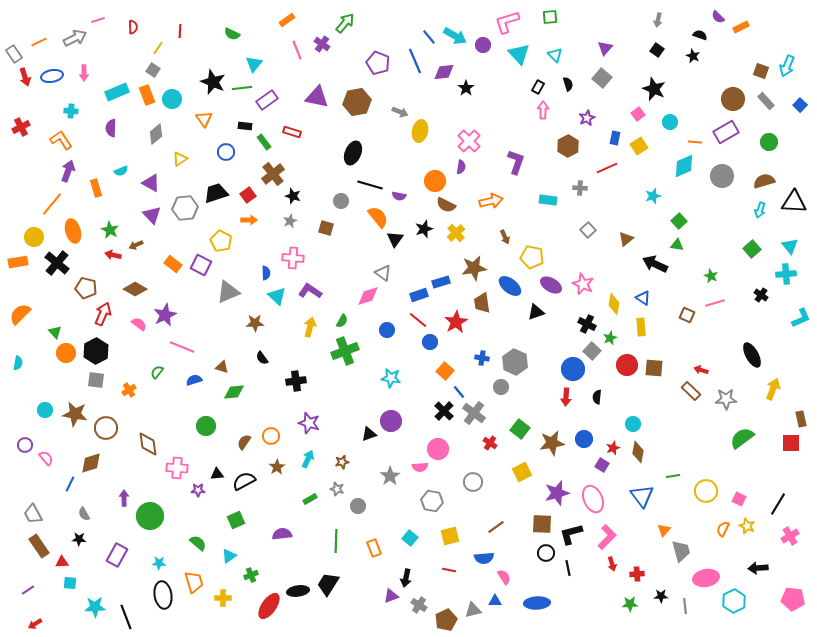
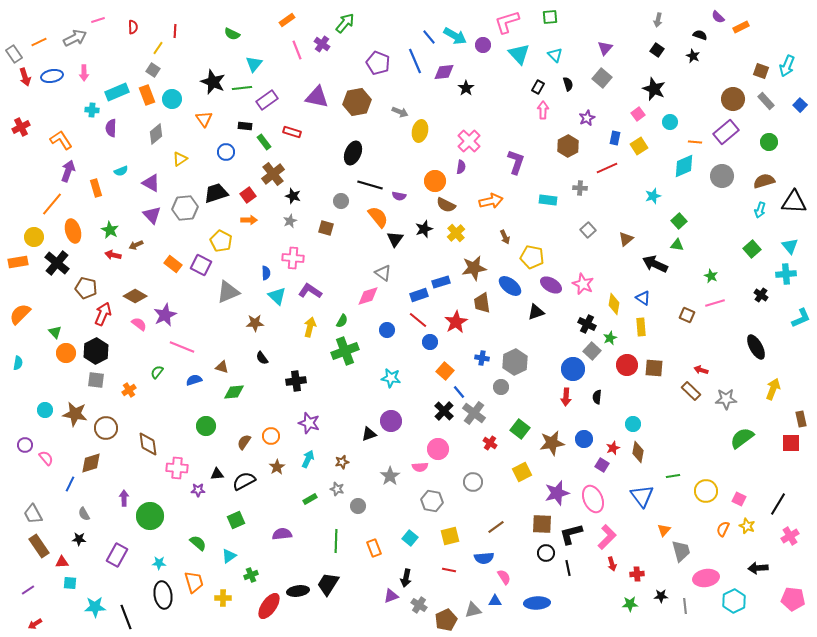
red line at (180, 31): moved 5 px left
cyan cross at (71, 111): moved 21 px right, 1 px up
purple rectangle at (726, 132): rotated 10 degrees counterclockwise
brown diamond at (135, 289): moved 7 px down
black ellipse at (752, 355): moved 4 px right, 8 px up
gray hexagon at (515, 362): rotated 10 degrees clockwise
